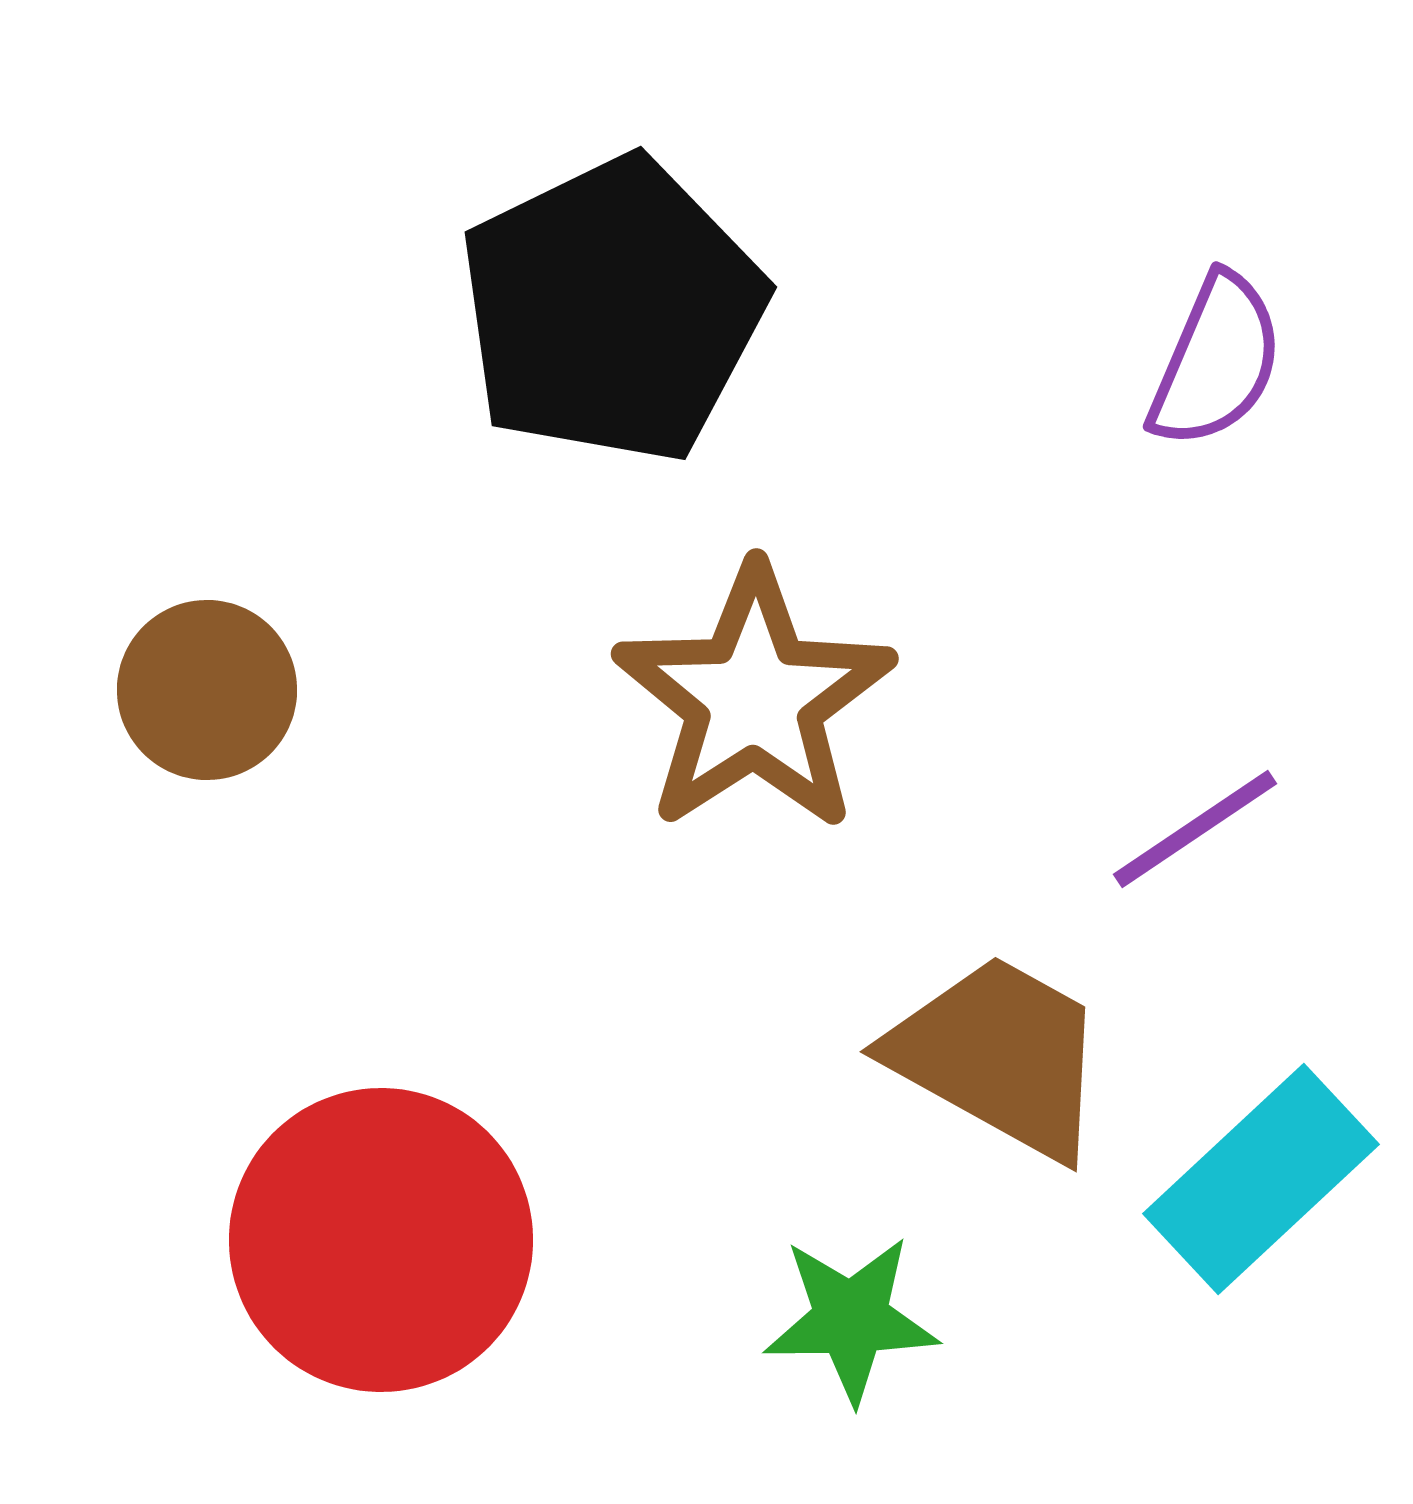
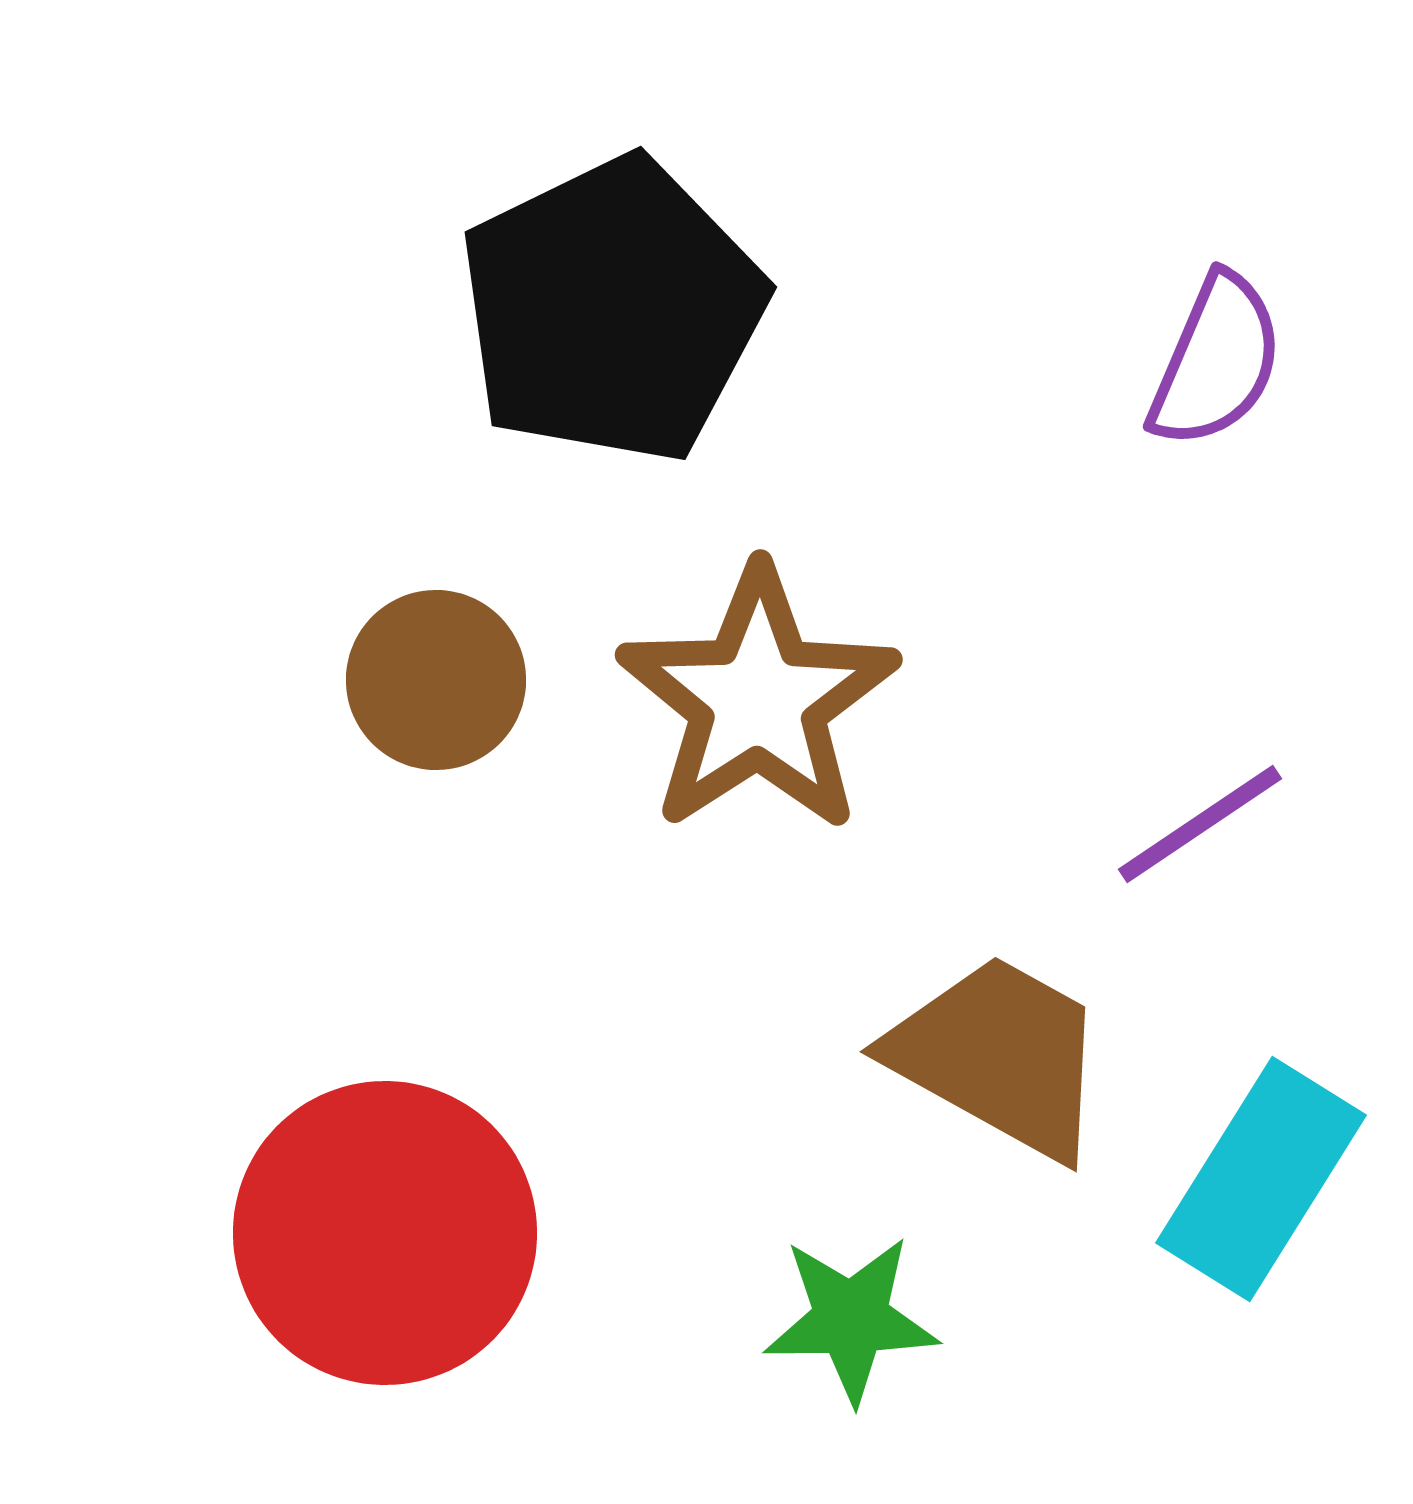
brown circle: moved 229 px right, 10 px up
brown star: moved 4 px right, 1 px down
purple line: moved 5 px right, 5 px up
cyan rectangle: rotated 15 degrees counterclockwise
red circle: moved 4 px right, 7 px up
